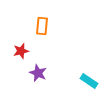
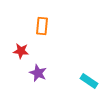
red star: rotated 21 degrees clockwise
